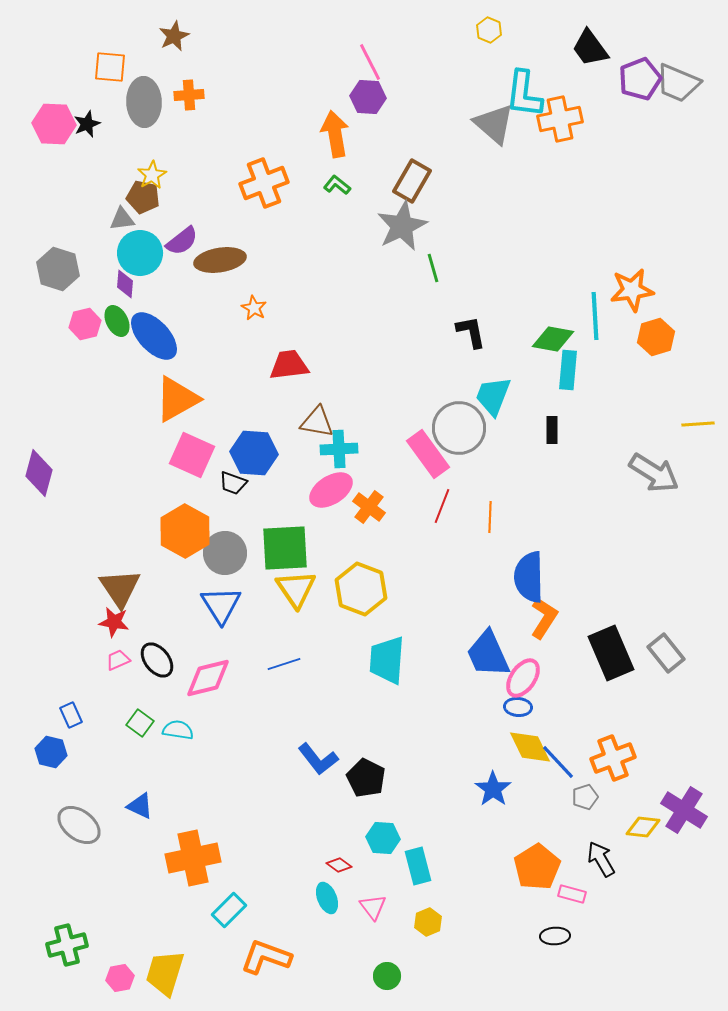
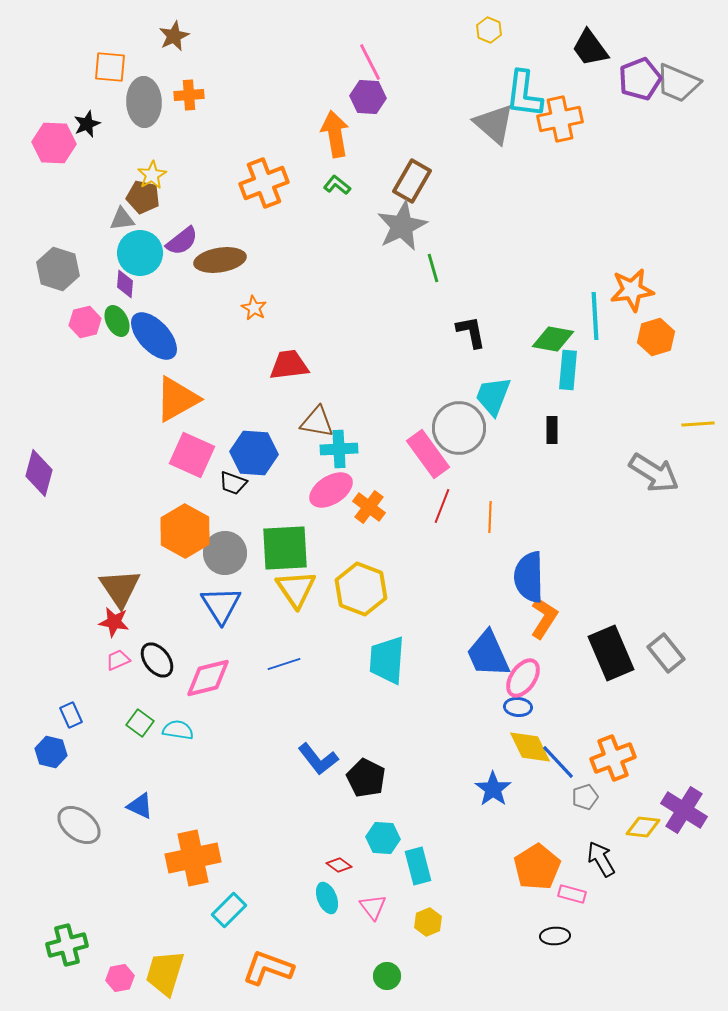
pink hexagon at (54, 124): moved 19 px down
pink hexagon at (85, 324): moved 2 px up
orange L-shape at (266, 957): moved 2 px right, 11 px down
